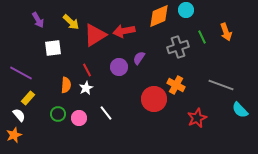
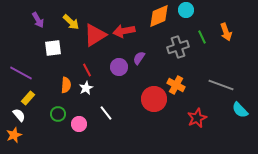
pink circle: moved 6 px down
